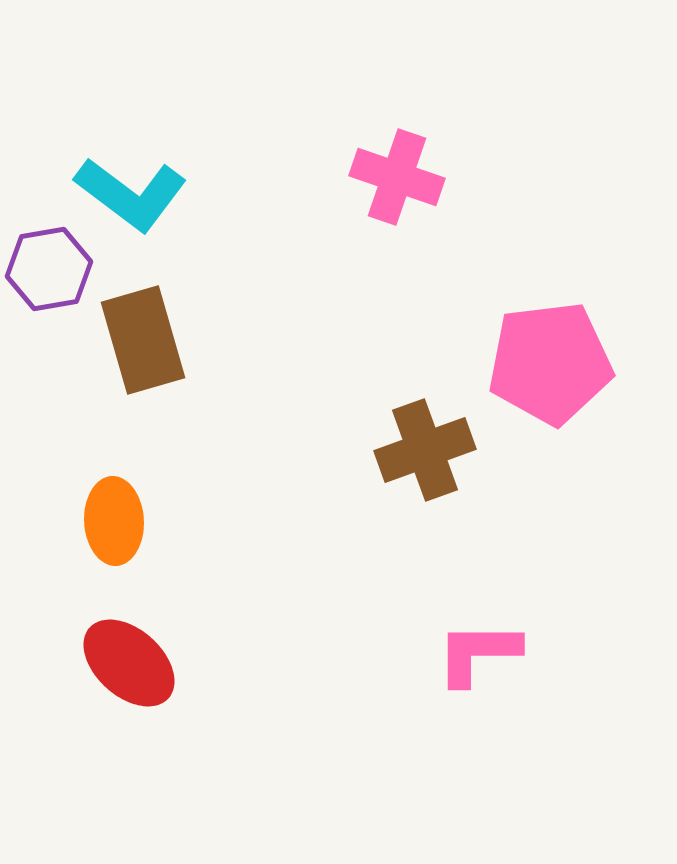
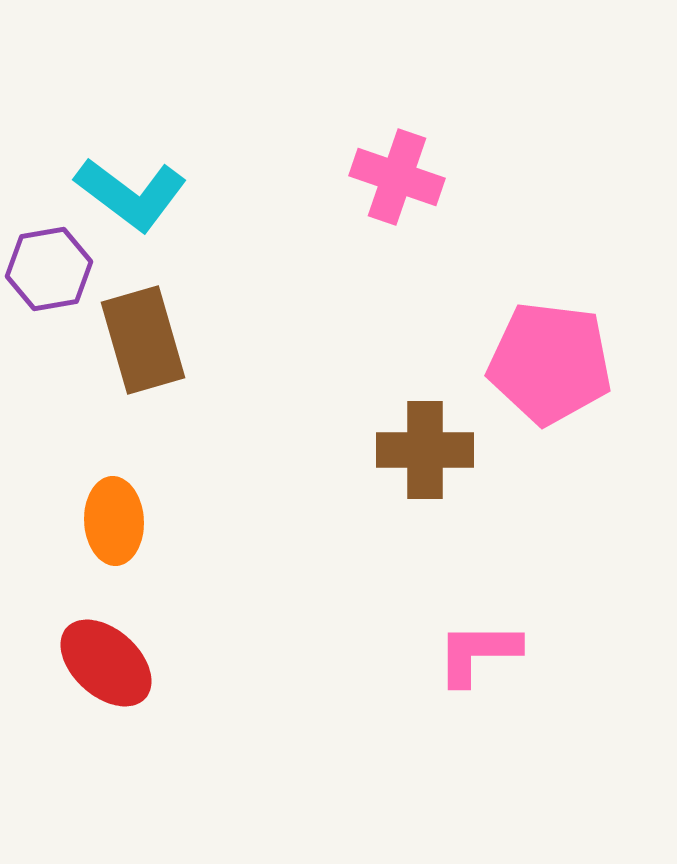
pink pentagon: rotated 14 degrees clockwise
brown cross: rotated 20 degrees clockwise
red ellipse: moved 23 px left
